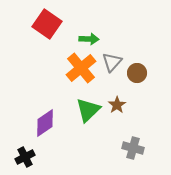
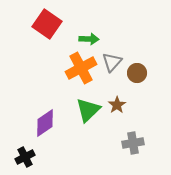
orange cross: rotated 12 degrees clockwise
gray cross: moved 5 px up; rotated 25 degrees counterclockwise
